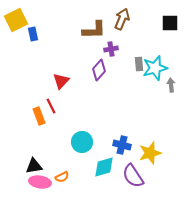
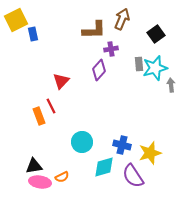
black square: moved 14 px left, 11 px down; rotated 36 degrees counterclockwise
